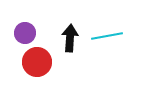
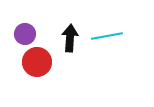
purple circle: moved 1 px down
